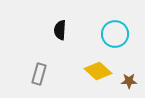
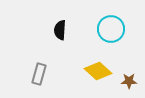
cyan circle: moved 4 px left, 5 px up
